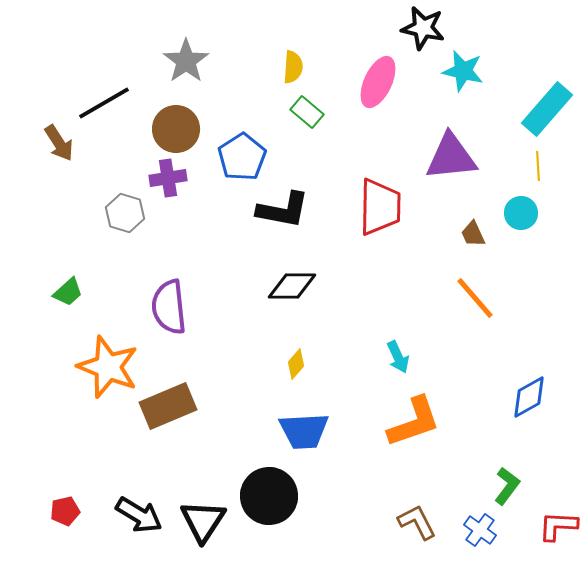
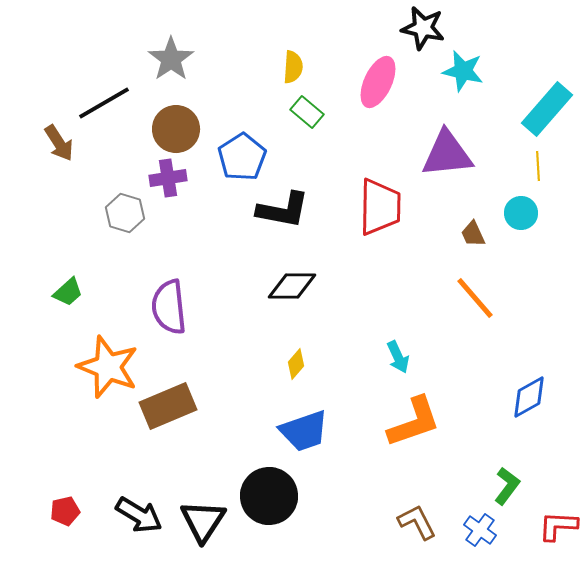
gray star: moved 15 px left, 2 px up
purple triangle: moved 4 px left, 3 px up
blue trapezoid: rotated 16 degrees counterclockwise
